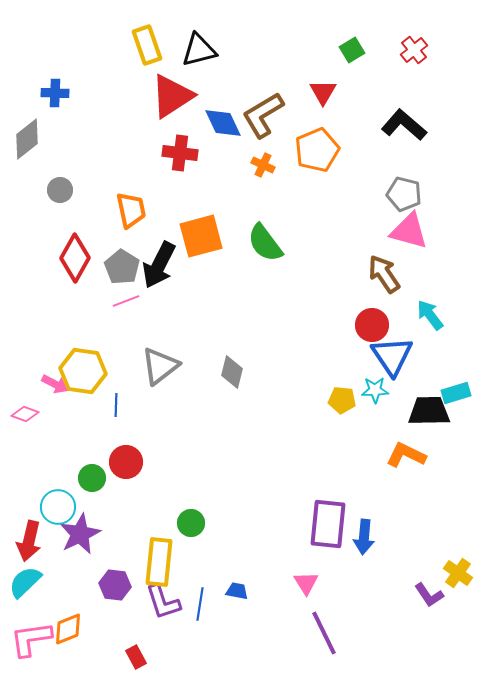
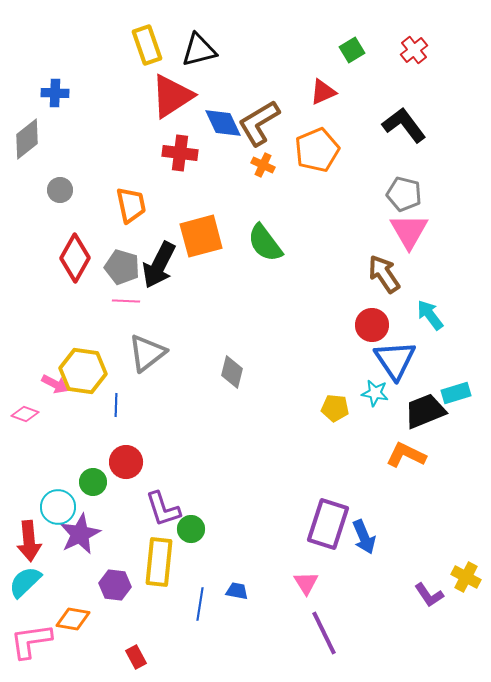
red triangle at (323, 92): rotated 36 degrees clockwise
brown L-shape at (263, 115): moved 4 px left, 8 px down
black L-shape at (404, 125): rotated 12 degrees clockwise
orange trapezoid at (131, 210): moved 5 px up
pink triangle at (409, 231): rotated 45 degrees clockwise
gray pentagon at (122, 267): rotated 16 degrees counterclockwise
pink line at (126, 301): rotated 24 degrees clockwise
blue triangle at (392, 356): moved 3 px right, 4 px down
gray triangle at (160, 366): moved 13 px left, 13 px up
cyan star at (375, 390): moved 3 px down; rotated 12 degrees clockwise
yellow pentagon at (342, 400): moved 7 px left, 8 px down
black trapezoid at (429, 411): moved 4 px left; rotated 21 degrees counterclockwise
green circle at (92, 478): moved 1 px right, 4 px down
green circle at (191, 523): moved 6 px down
purple rectangle at (328, 524): rotated 12 degrees clockwise
blue arrow at (364, 537): rotated 28 degrees counterclockwise
red arrow at (29, 541): rotated 18 degrees counterclockwise
yellow cross at (458, 573): moved 8 px right, 4 px down; rotated 8 degrees counterclockwise
purple L-shape at (163, 602): moved 93 px up
orange diamond at (68, 629): moved 5 px right, 10 px up; rotated 32 degrees clockwise
pink L-shape at (31, 639): moved 2 px down
